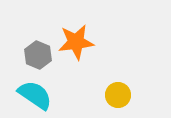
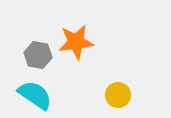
gray hexagon: rotated 12 degrees counterclockwise
